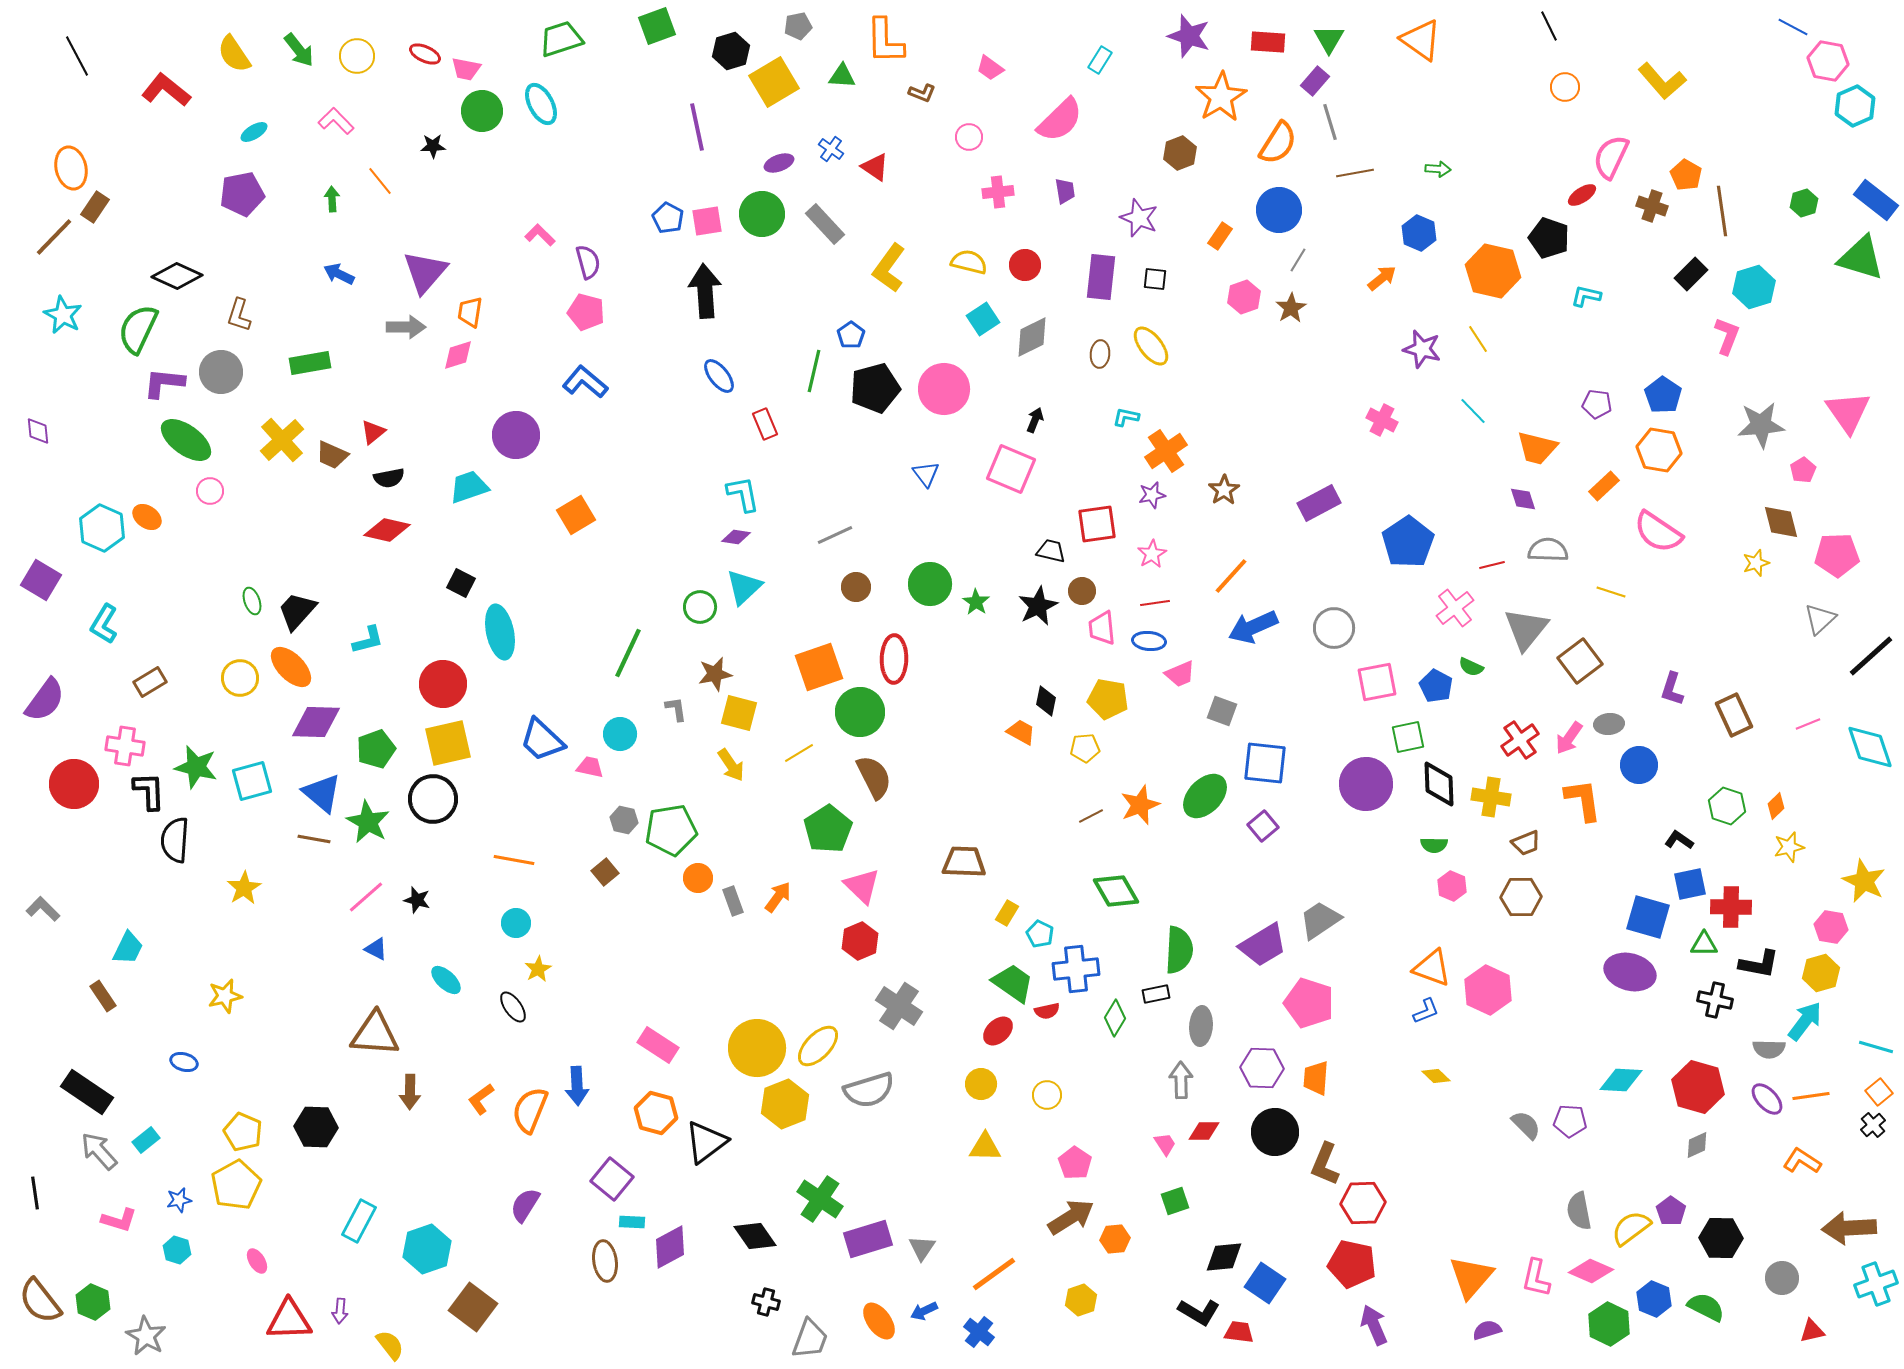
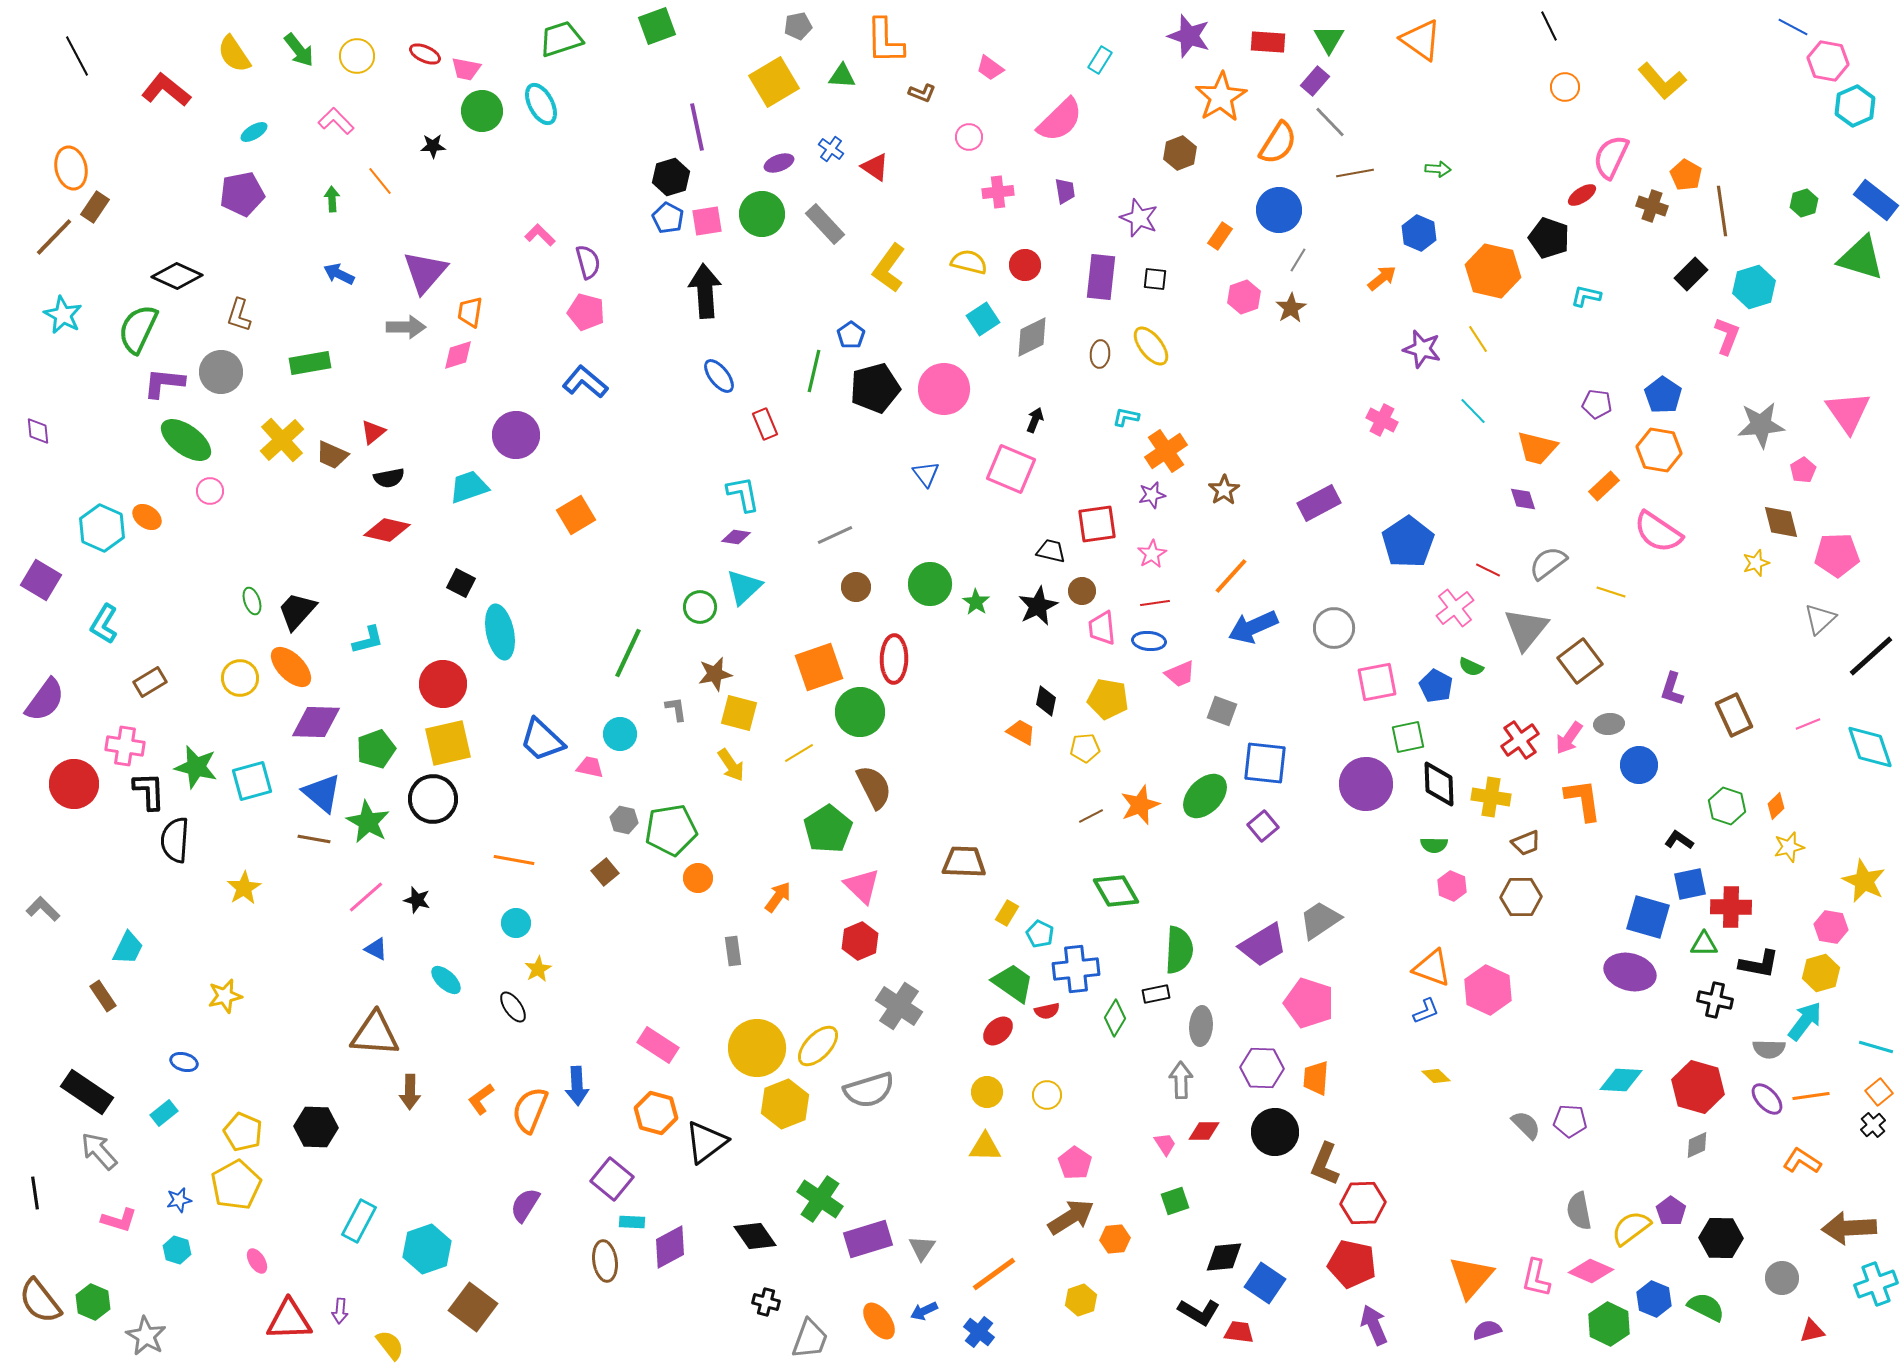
black hexagon at (731, 51): moved 60 px left, 126 px down
gray line at (1330, 122): rotated 27 degrees counterclockwise
gray semicircle at (1548, 550): moved 13 px down; rotated 39 degrees counterclockwise
red line at (1492, 565): moved 4 px left, 5 px down; rotated 40 degrees clockwise
brown semicircle at (874, 777): moved 10 px down
gray rectangle at (733, 901): moved 50 px down; rotated 12 degrees clockwise
yellow circle at (981, 1084): moved 6 px right, 8 px down
cyan rectangle at (146, 1140): moved 18 px right, 27 px up
